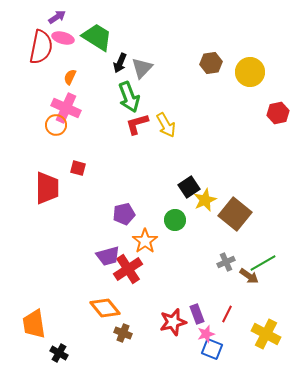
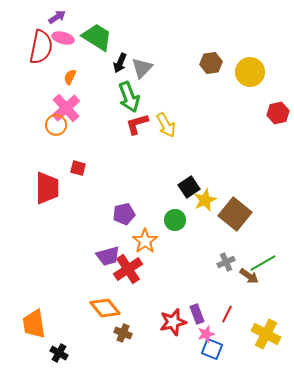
pink cross: rotated 24 degrees clockwise
